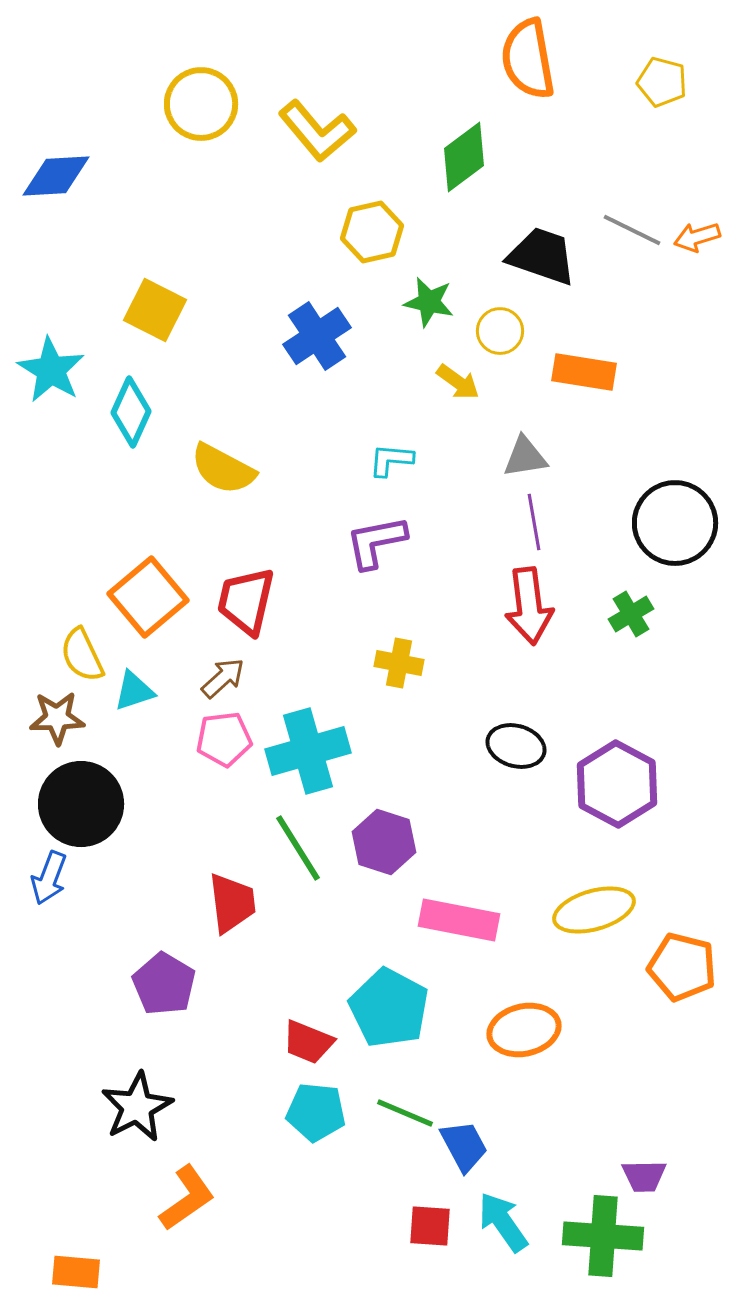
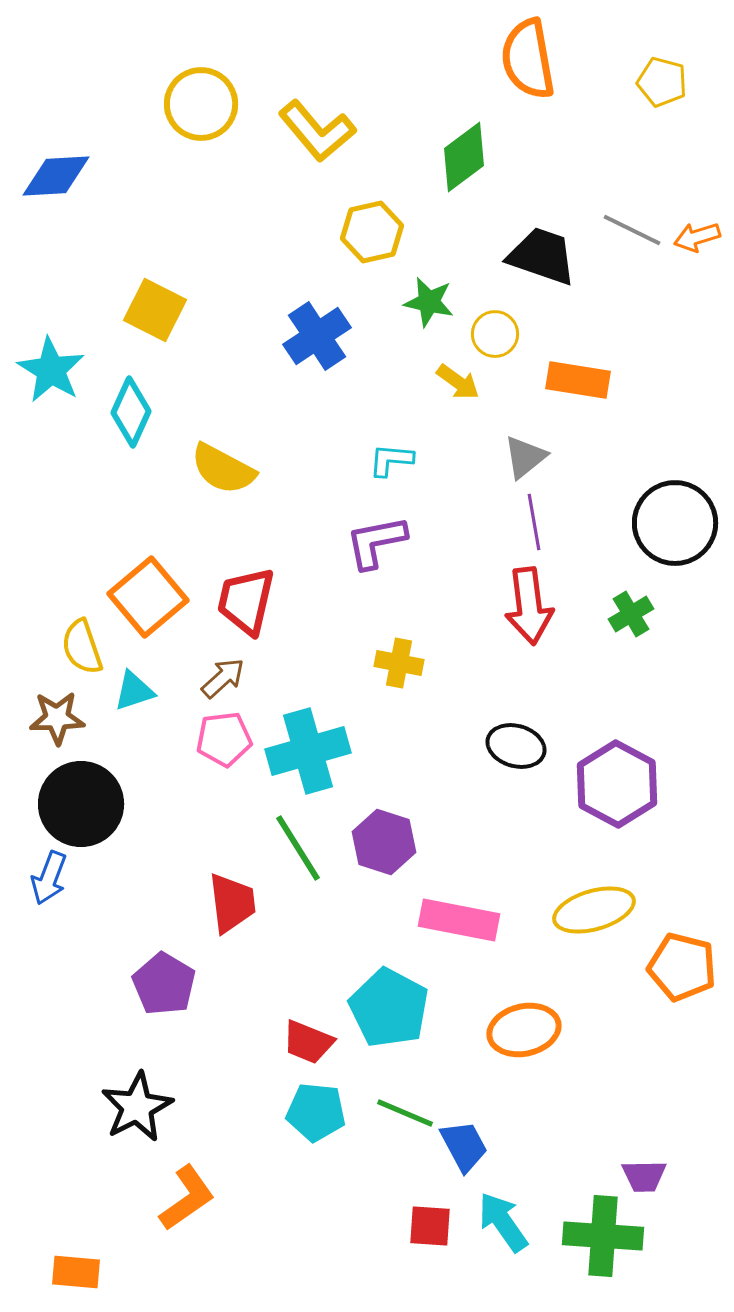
yellow circle at (500, 331): moved 5 px left, 3 px down
orange rectangle at (584, 372): moved 6 px left, 8 px down
gray triangle at (525, 457): rotated 30 degrees counterclockwise
yellow semicircle at (82, 655): moved 8 px up; rotated 6 degrees clockwise
